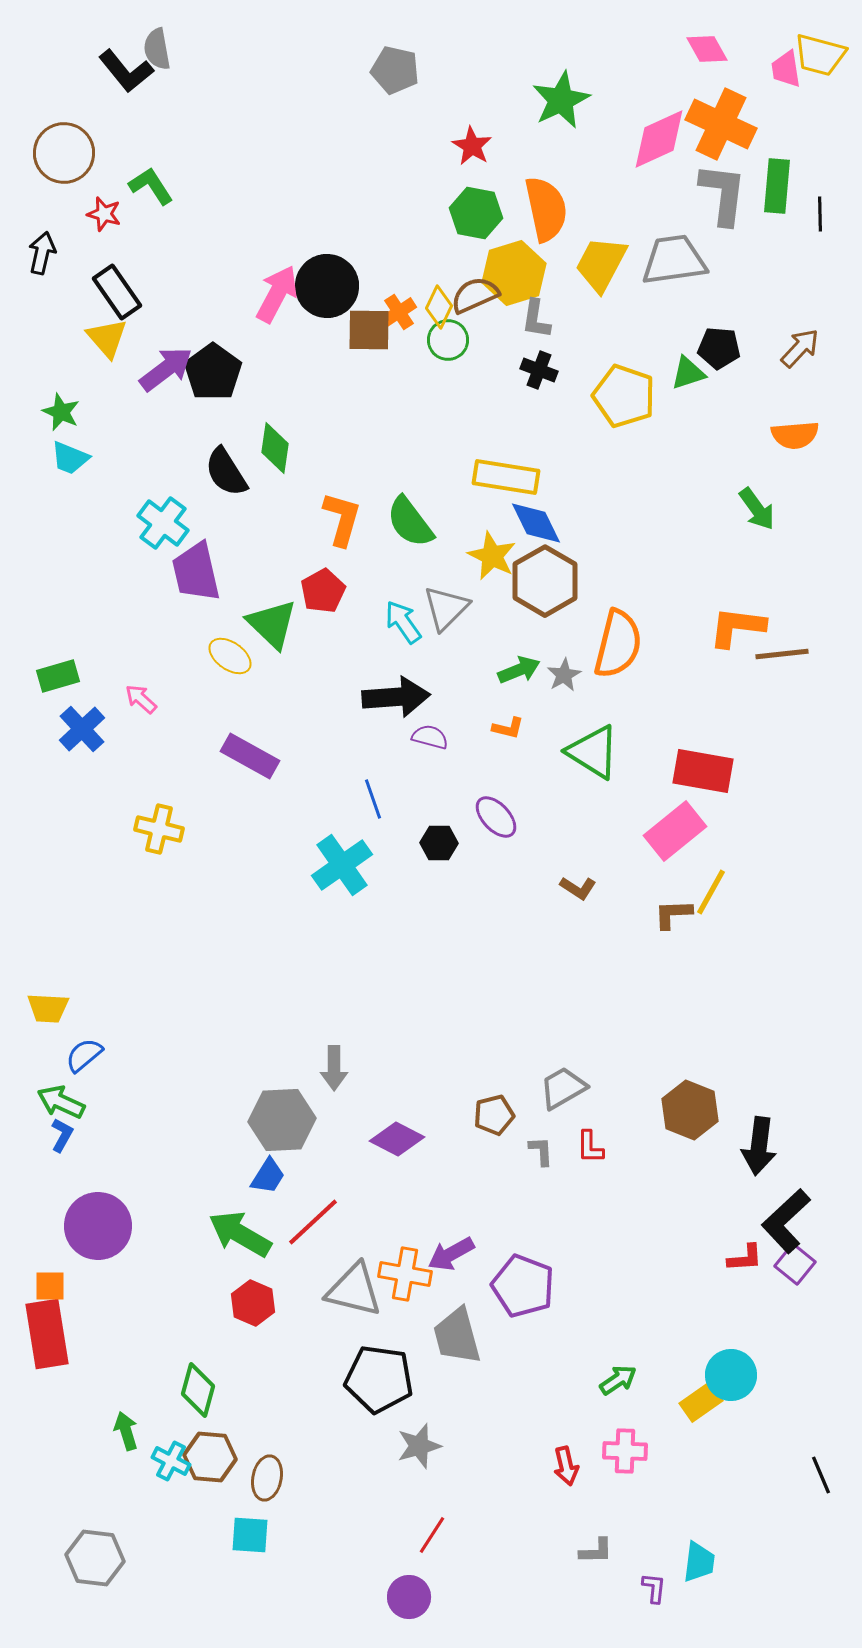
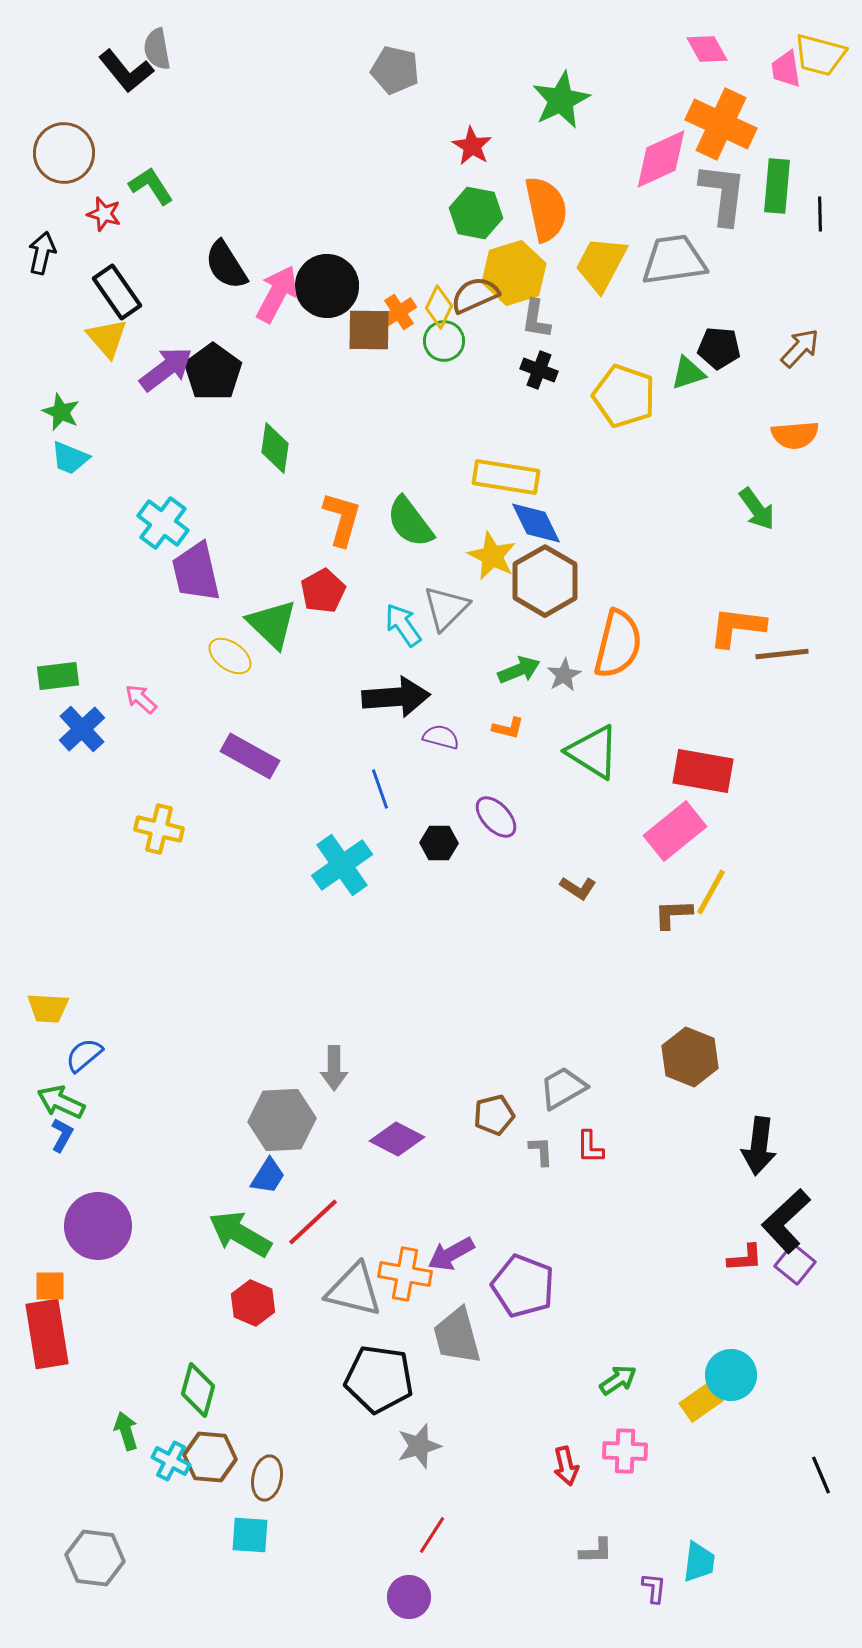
pink diamond at (659, 139): moved 2 px right, 20 px down
green circle at (448, 340): moved 4 px left, 1 px down
black semicircle at (226, 472): moved 207 px up
cyan arrow at (403, 622): moved 3 px down
green rectangle at (58, 676): rotated 9 degrees clockwise
purple semicircle at (430, 737): moved 11 px right
blue line at (373, 799): moved 7 px right, 10 px up
brown hexagon at (690, 1110): moved 53 px up
